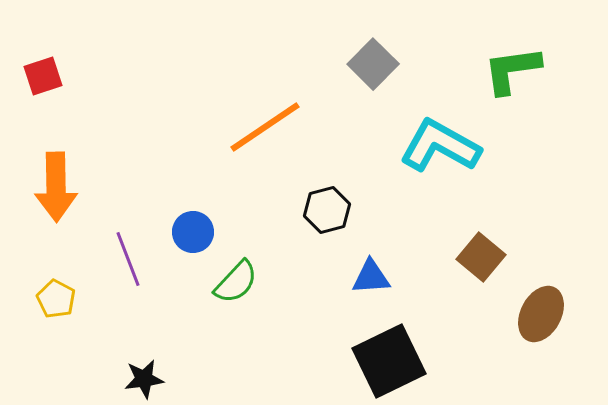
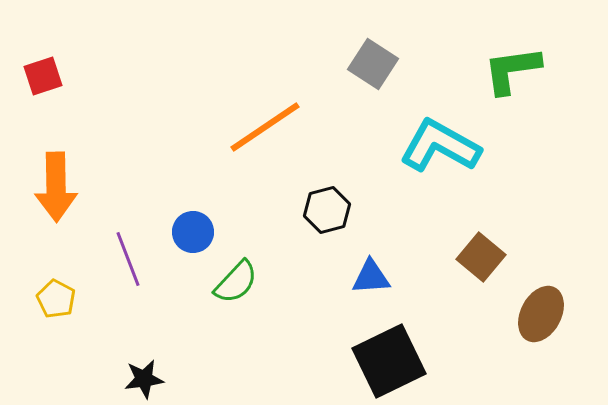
gray square: rotated 12 degrees counterclockwise
